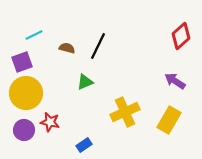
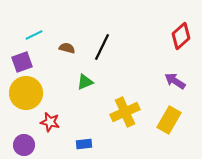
black line: moved 4 px right, 1 px down
purple circle: moved 15 px down
blue rectangle: moved 1 px up; rotated 28 degrees clockwise
